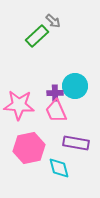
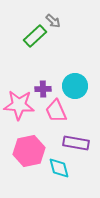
green rectangle: moved 2 px left
purple cross: moved 12 px left, 4 px up
pink hexagon: moved 3 px down
